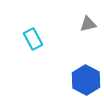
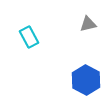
cyan rectangle: moved 4 px left, 2 px up
